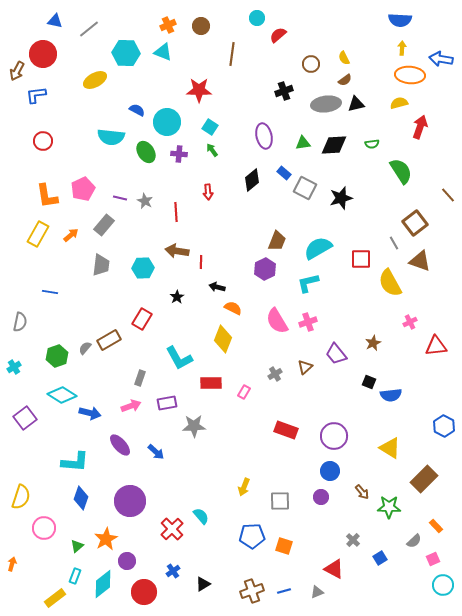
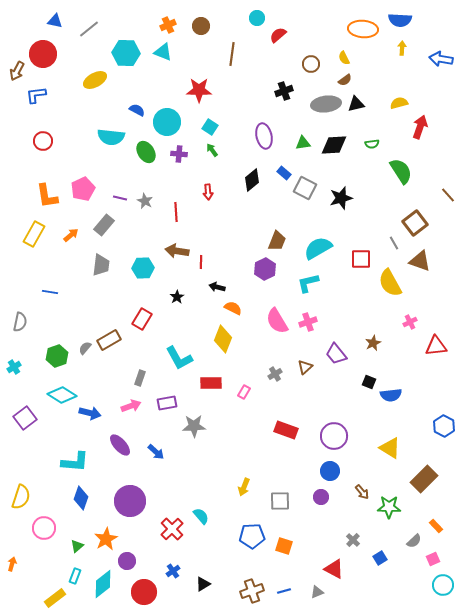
orange ellipse at (410, 75): moved 47 px left, 46 px up
yellow rectangle at (38, 234): moved 4 px left
